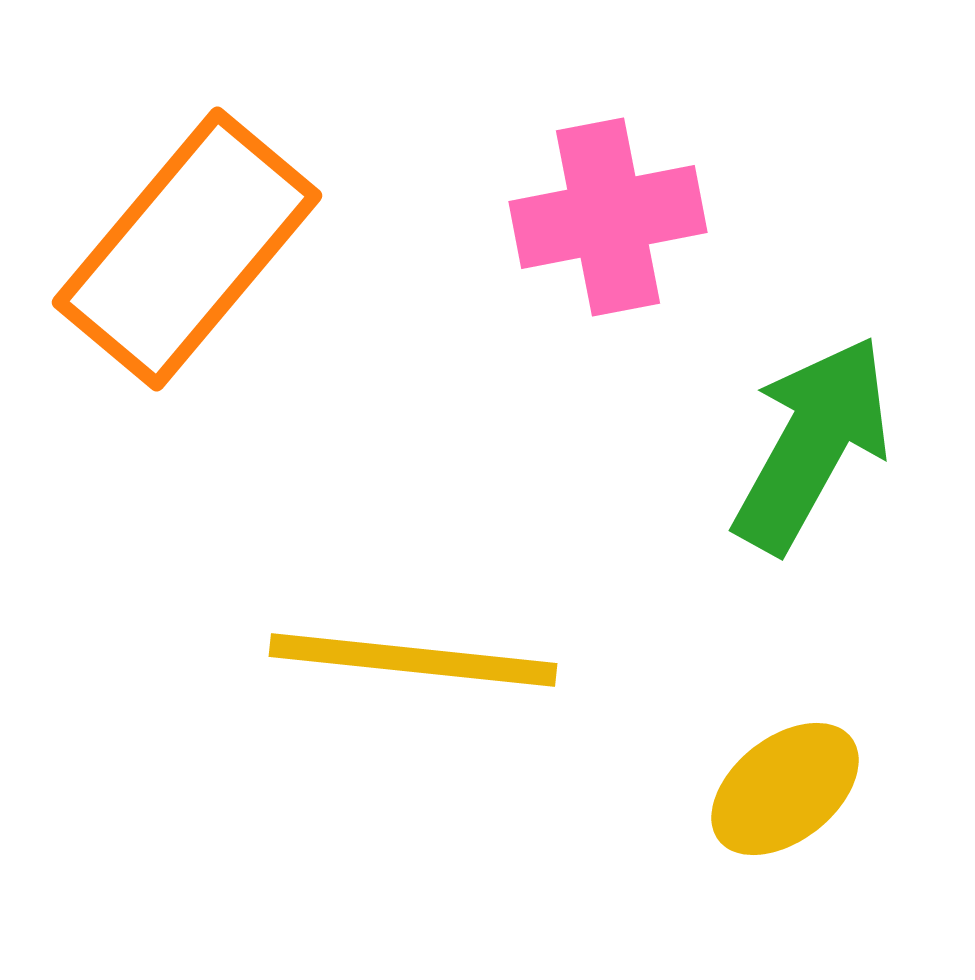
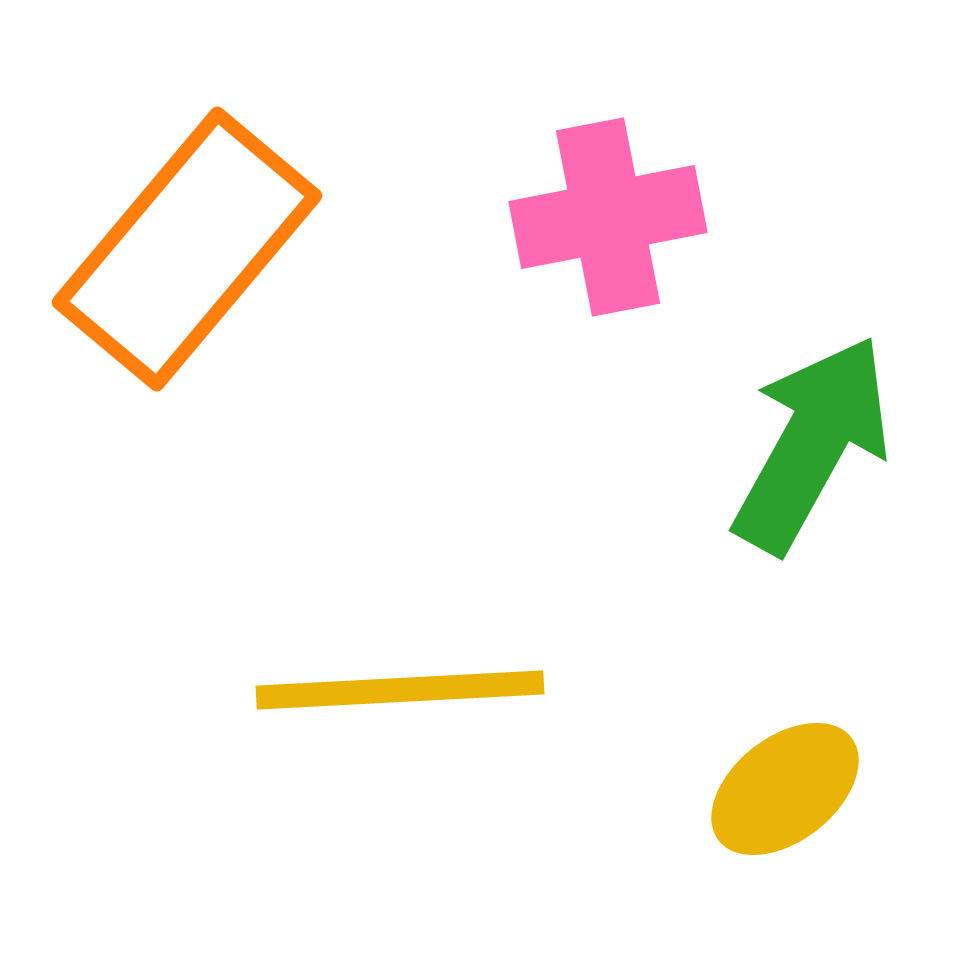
yellow line: moved 13 px left, 30 px down; rotated 9 degrees counterclockwise
